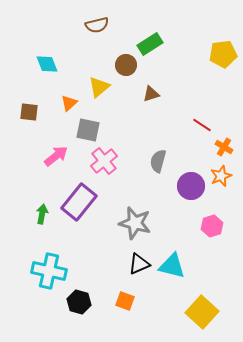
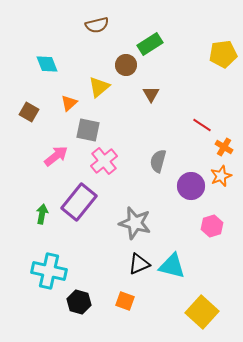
brown triangle: rotated 42 degrees counterclockwise
brown square: rotated 24 degrees clockwise
